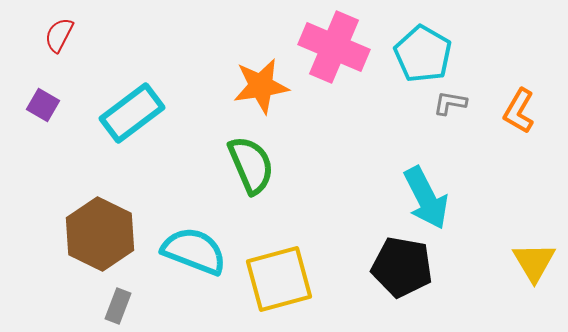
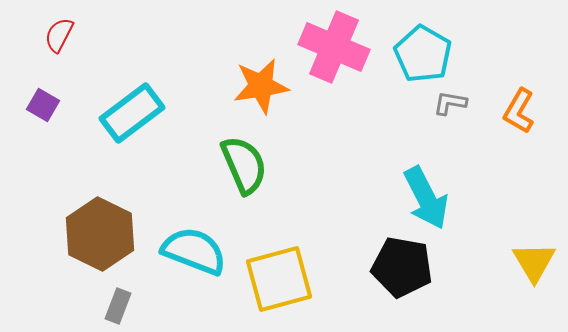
green semicircle: moved 7 px left
